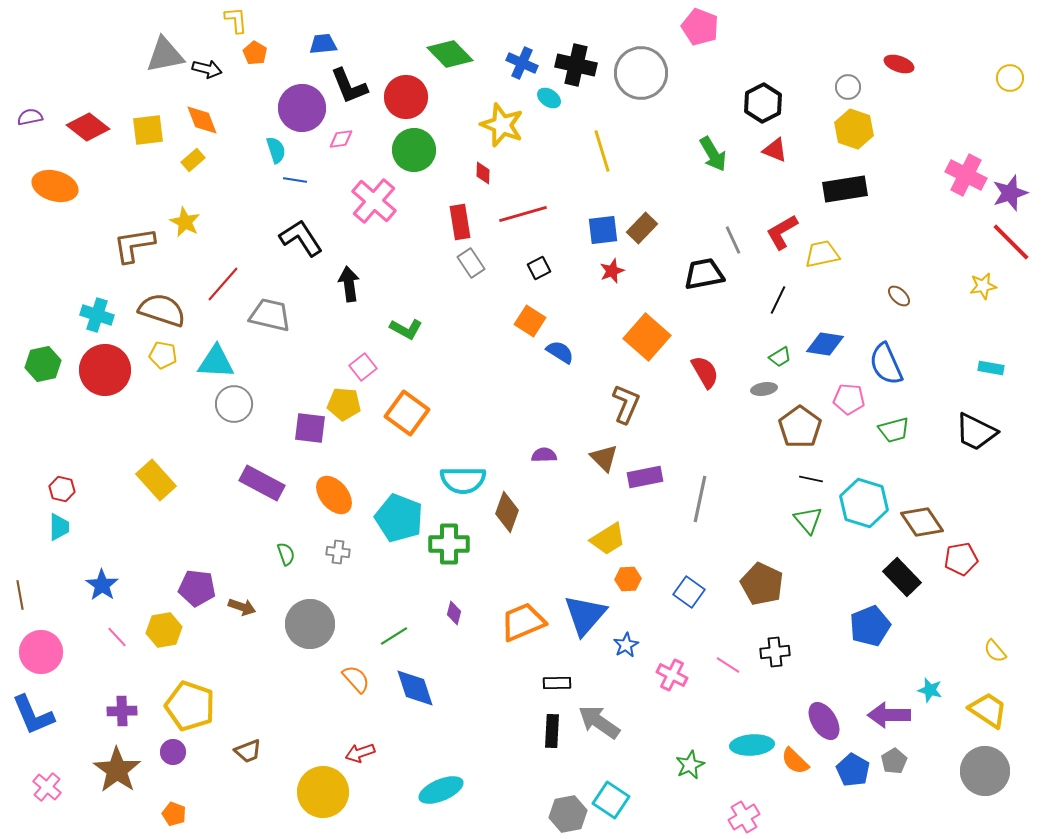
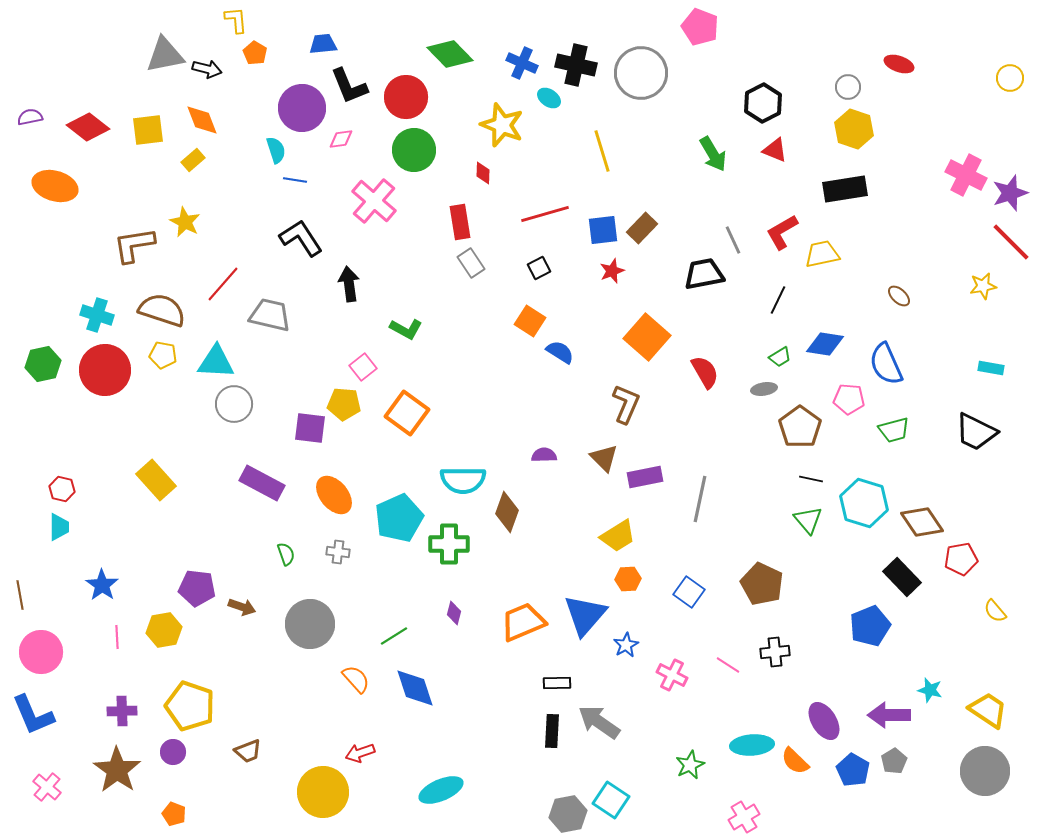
red line at (523, 214): moved 22 px right
cyan pentagon at (399, 518): rotated 27 degrees clockwise
yellow trapezoid at (608, 539): moved 10 px right, 3 px up
pink line at (117, 637): rotated 40 degrees clockwise
yellow semicircle at (995, 651): moved 40 px up
